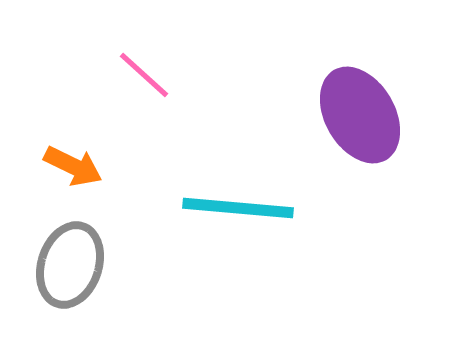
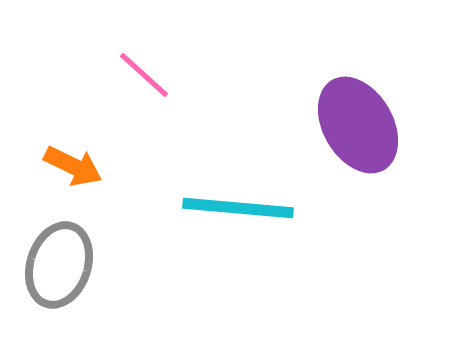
purple ellipse: moved 2 px left, 10 px down
gray ellipse: moved 11 px left
